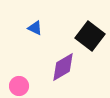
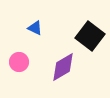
pink circle: moved 24 px up
